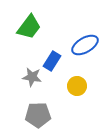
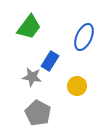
blue ellipse: moved 1 px left, 8 px up; rotated 36 degrees counterclockwise
blue rectangle: moved 2 px left
gray pentagon: moved 2 px up; rotated 30 degrees clockwise
